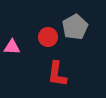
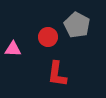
gray pentagon: moved 2 px right, 2 px up; rotated 15 degrees counterclockwise
pink triangle: moved 1 px right, 2 px down
